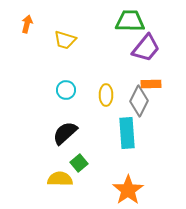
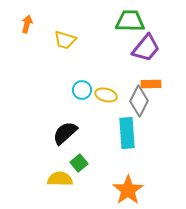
cyan circle: moved 16 px right
yellow ellipse: rotated 75 degrees counterclockwise
